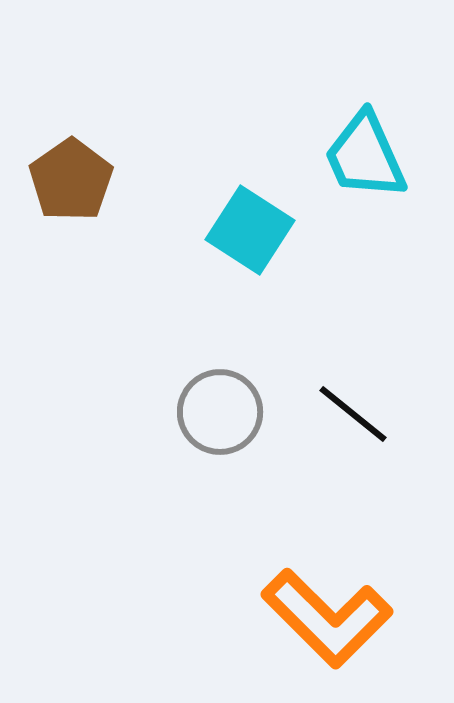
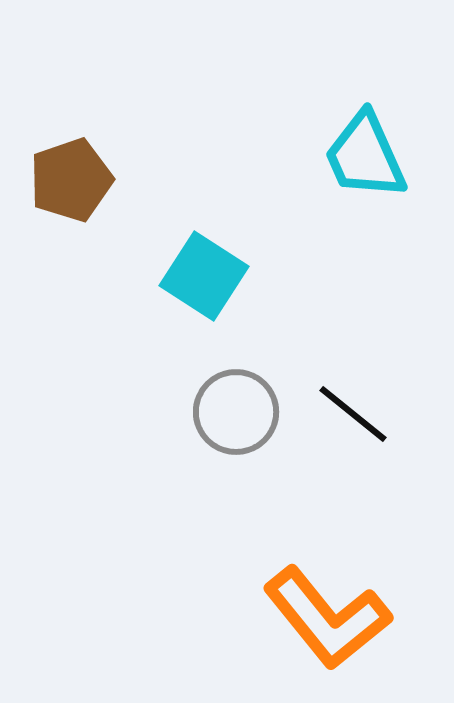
brown pentagon: rotated 16 degrees clockwise
cyan square: moved 46 px left, 46 px down
gray circle: moved 16 px right
orange L-shape: rotated 6 degrees clockwise
